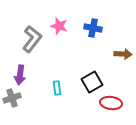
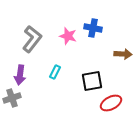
pink star: moved 9 px right, 10 px down
black square: moved 1 px up; rotated 20 degrees clockwise
cyan rectangle: moved 2 px left, 16 px up; rotated 32 degrees clockwise
red ellipse: rotated 35 degrees counterclockwise
